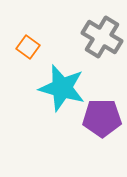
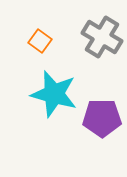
orange square: moved 12 px right, 6 px up
cyan star: moved 8 px left, 6 px down
